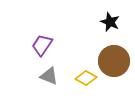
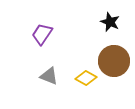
purple trapezoid: moved 11 px up
